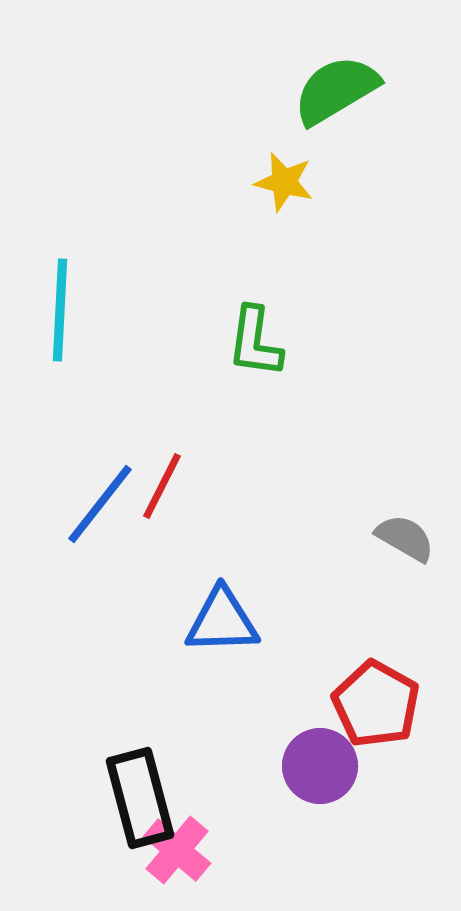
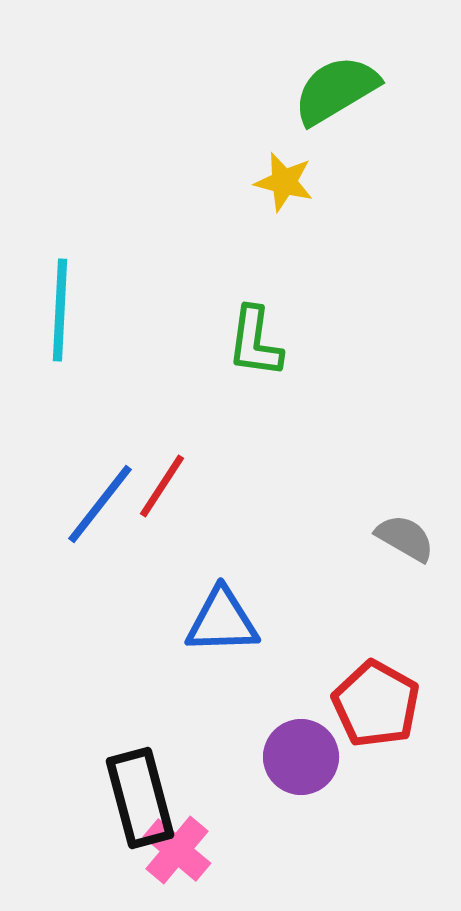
red line: rotated 6 degrees clockwise
purple circle: moved 19 px left, 9 px up
